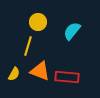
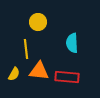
cyan semicircle: moved 12 px down; rotated 42 degrees counterclockwise
yellow line: moved 2 px left, 3 px down; rotated 24 degrees counterclockwise
orange triangle: moved 1 px left; rotated 15 degrees counterclockwise
